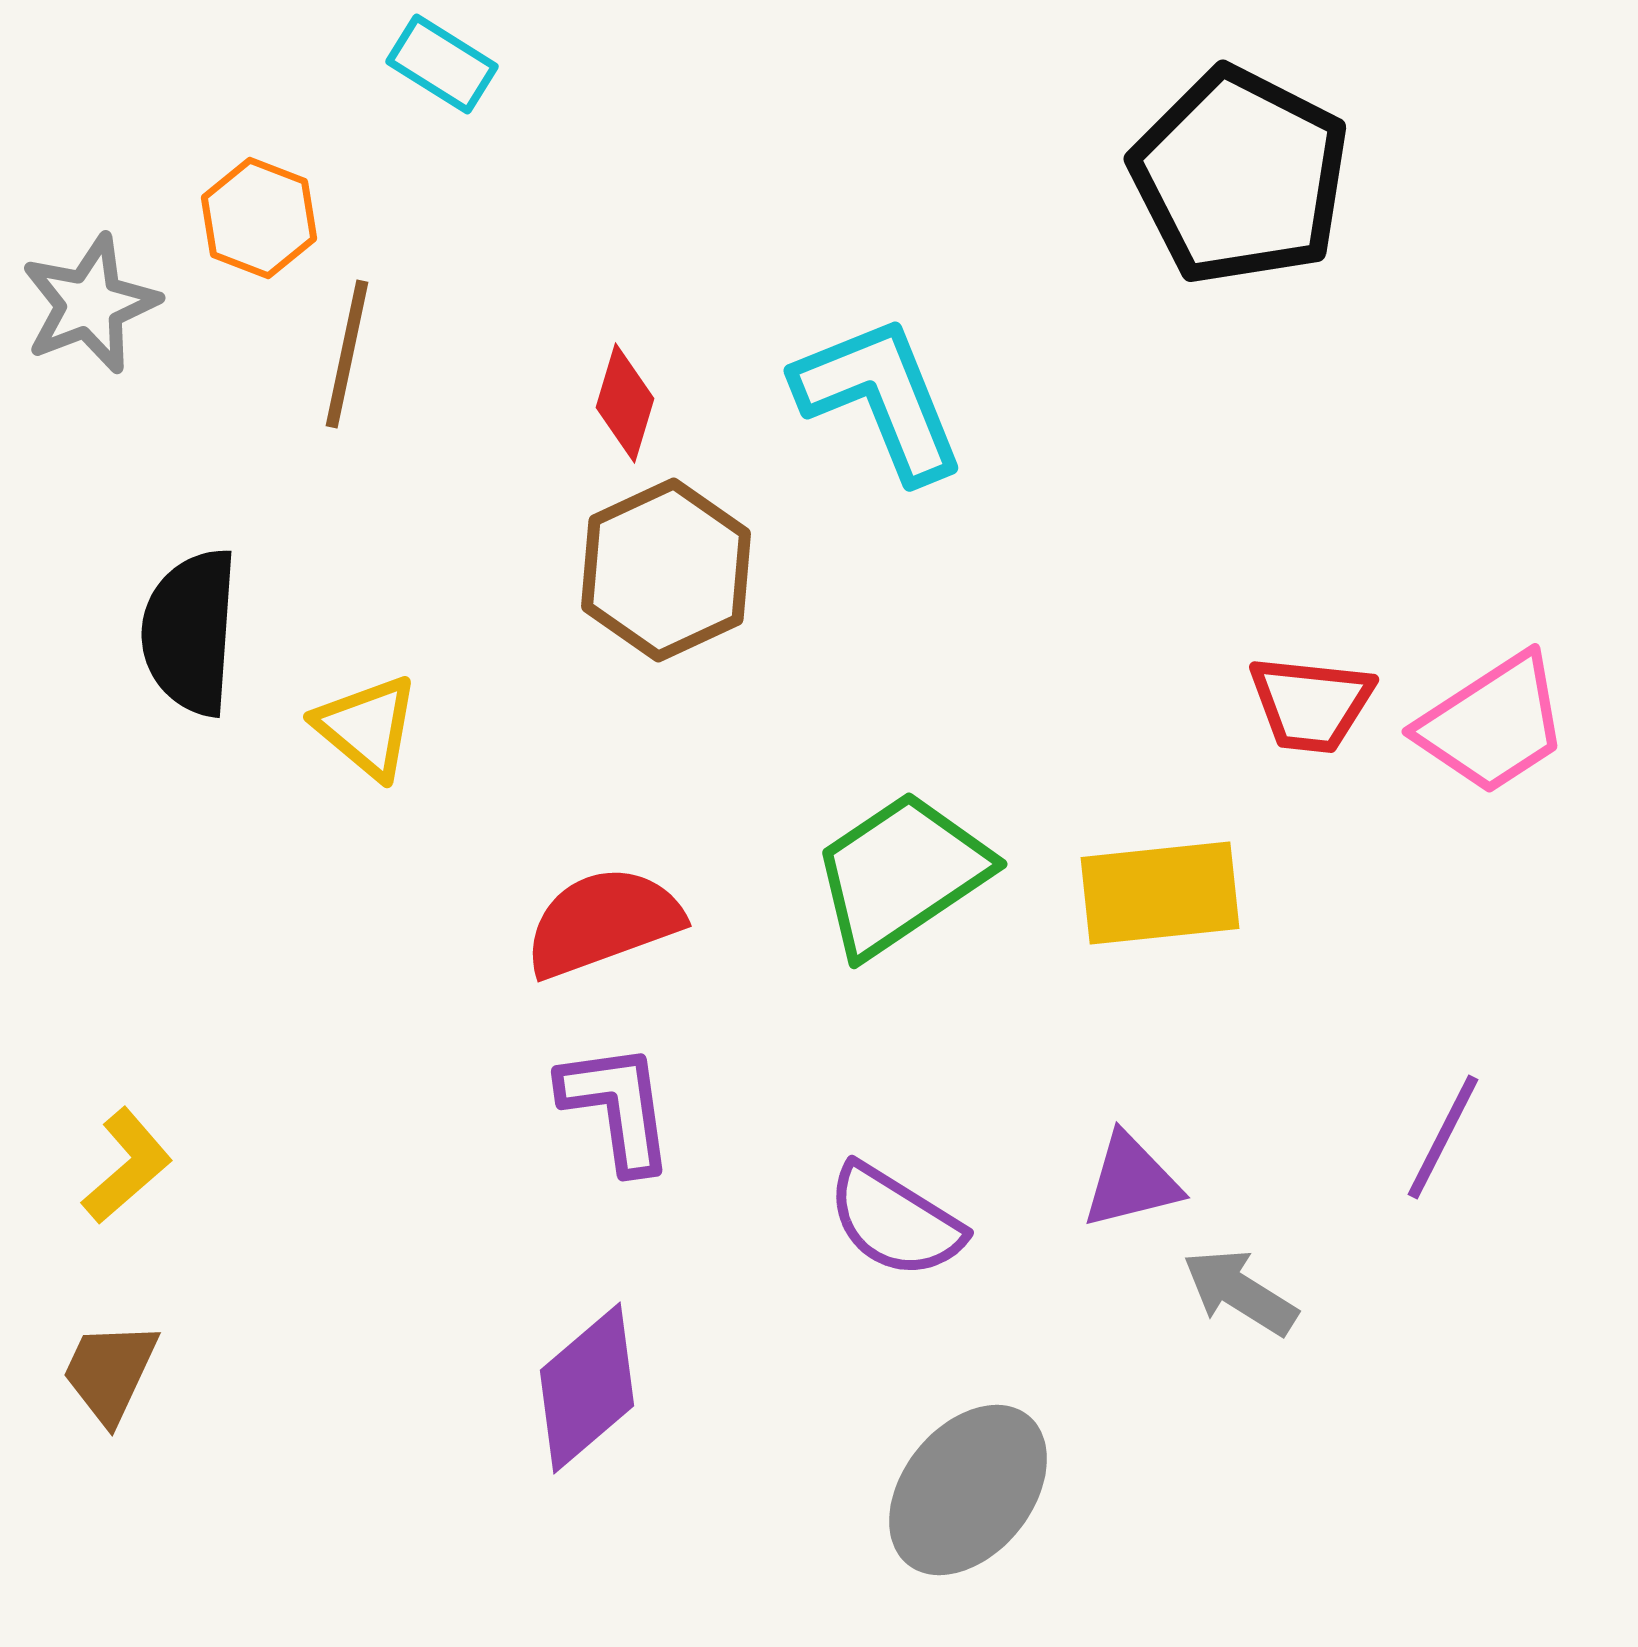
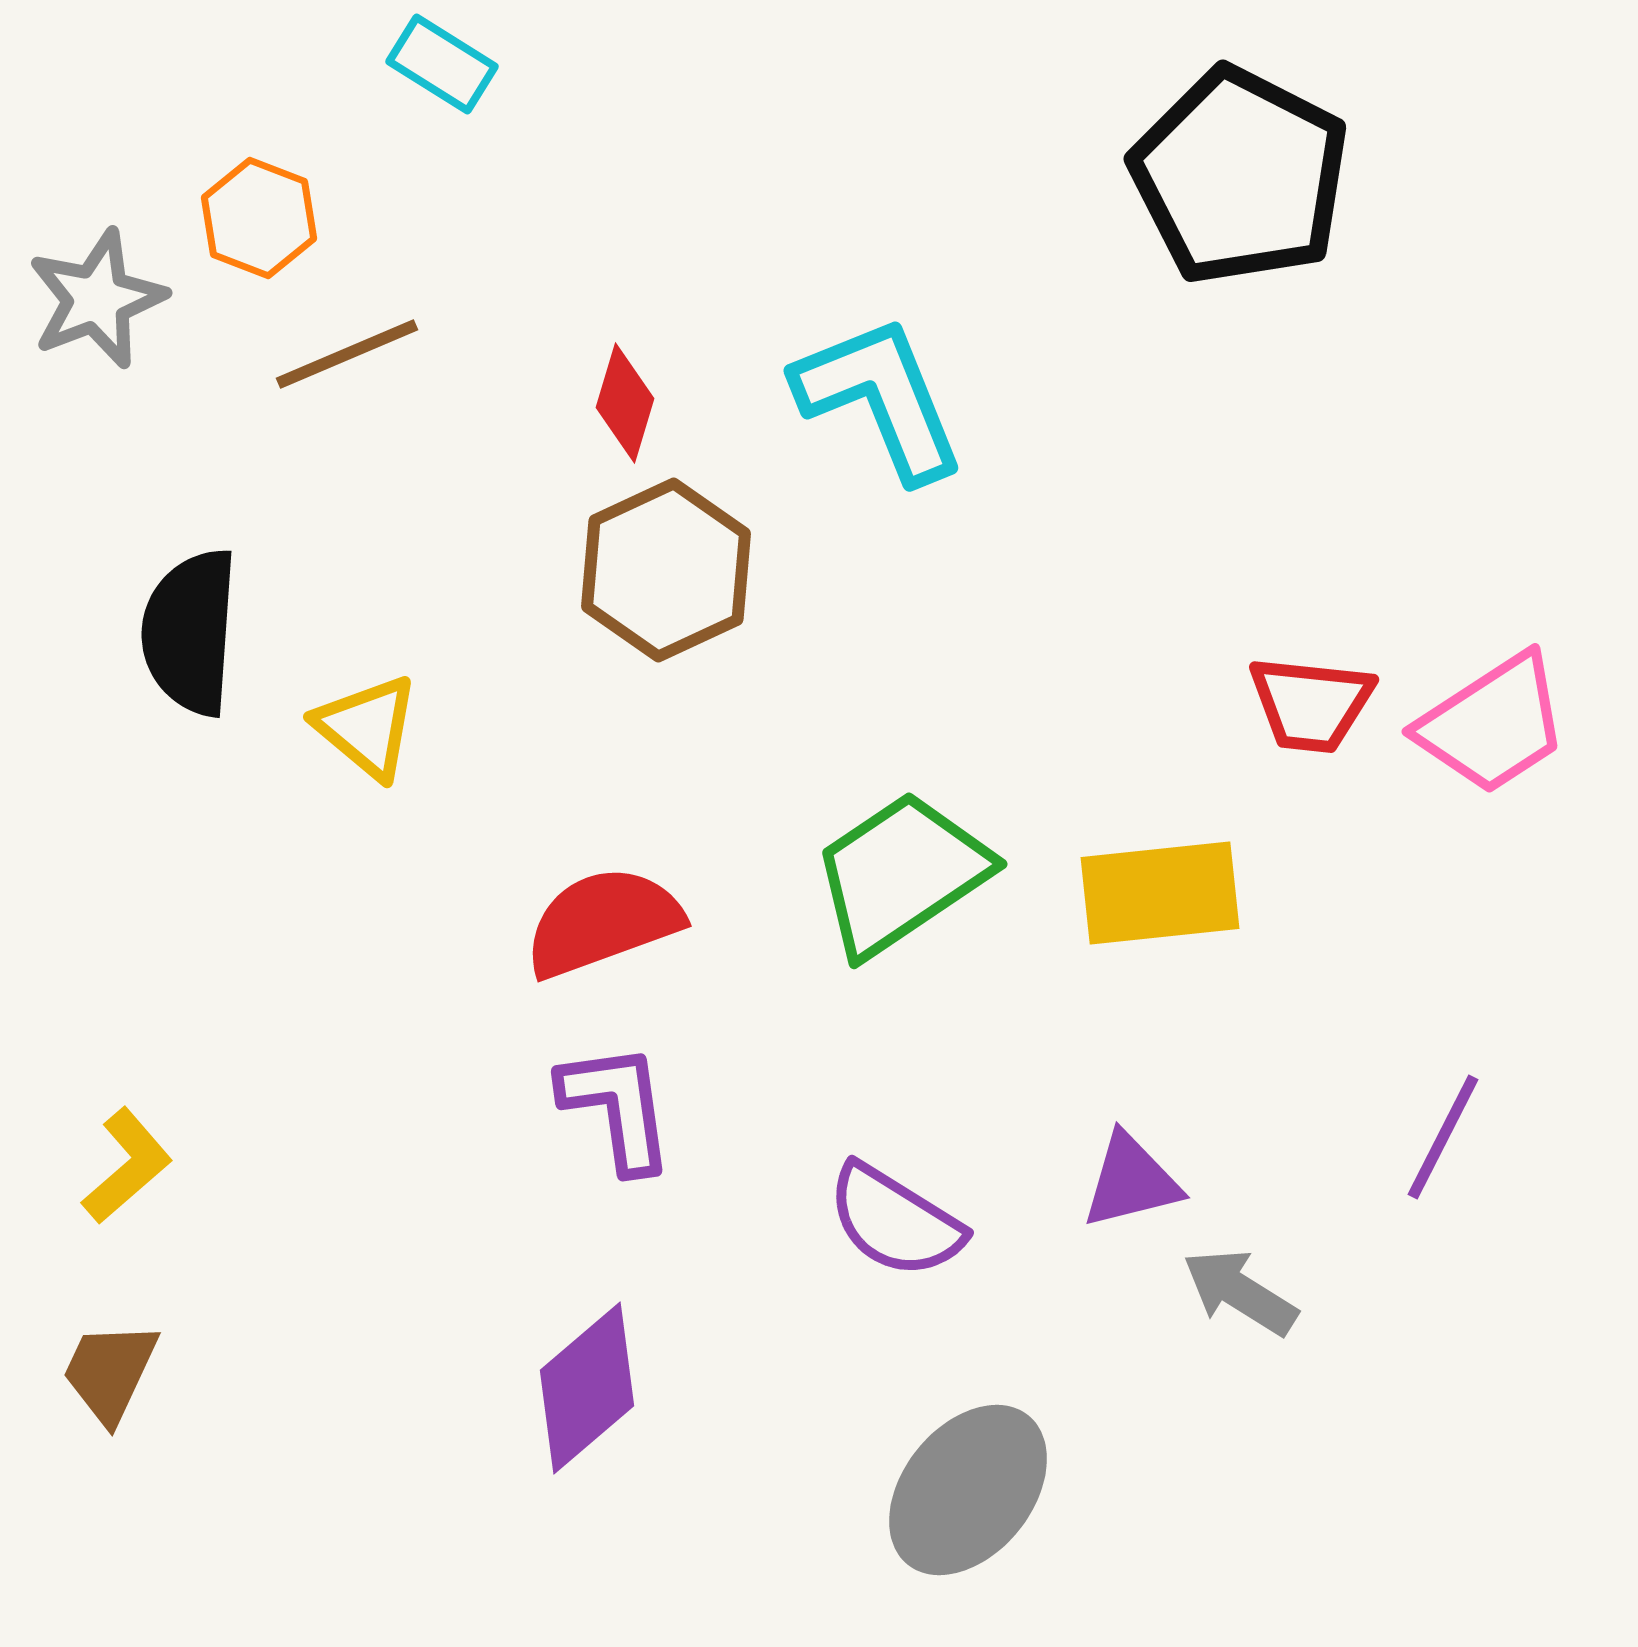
gray star: moved 7 px right, 5 px up
brown line: rotated 55 degrees clockwise
